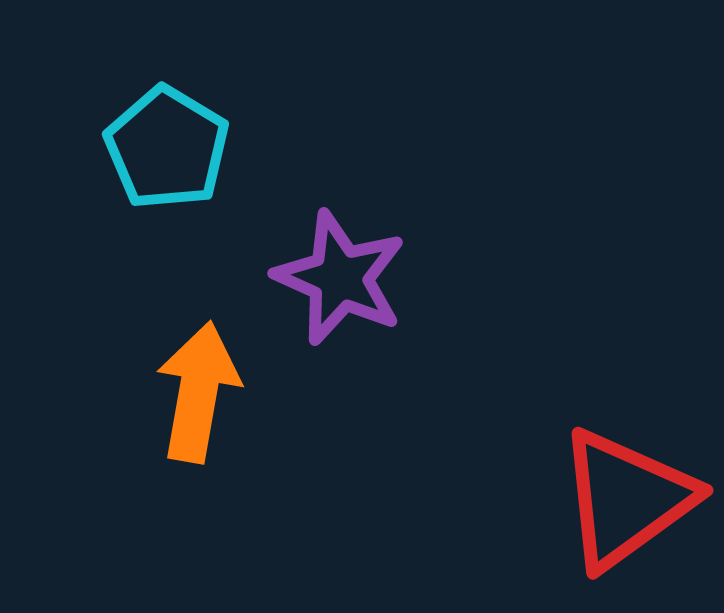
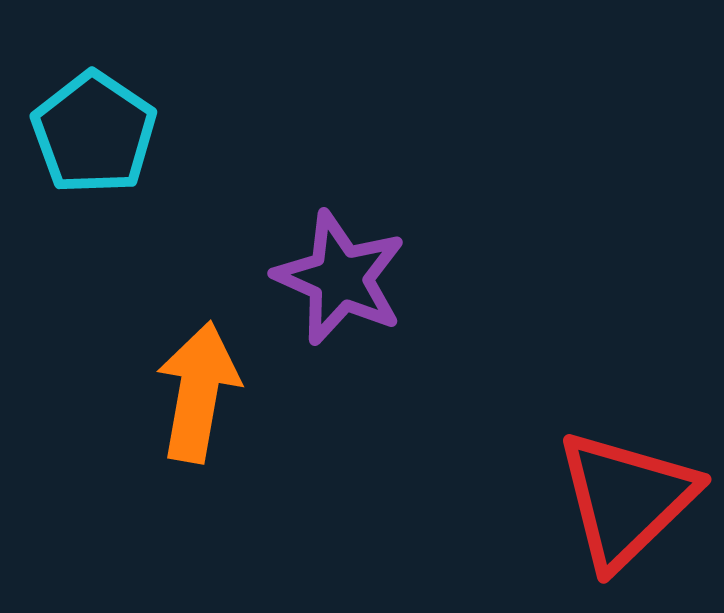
cyan pentagon: moved 73 px left, 15 px up; rotated 3 degrees clockwise
red triangle: rotated 8 degrees counterclockwise
